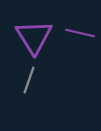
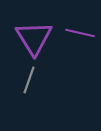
purple triangle: moved 1 px down
